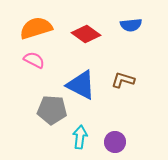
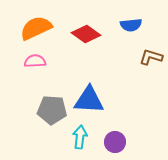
orange semicircle: rotated 8 degrees counterclockwise
pink semicircle: moved 1 px right, 1 px down; rotated 30 degrees counterclockwise
brown L-shape: moved 28 px right, 23 px up
blue triangle: moved 8 px right, 15 px down; rotated 24 degrees counterclockwise
